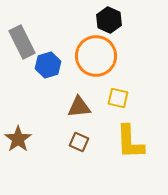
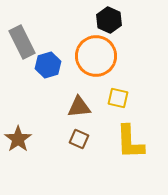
brown square: moved 3 px up
